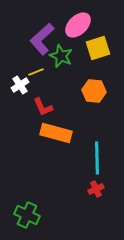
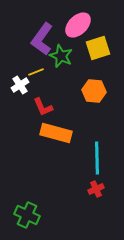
purple L-shape: rotated 12 degrees counterclockwise
